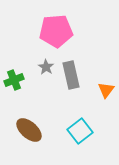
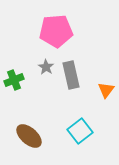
brown ellipse: moved 6 px down
